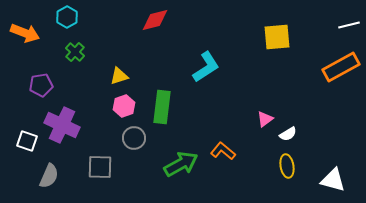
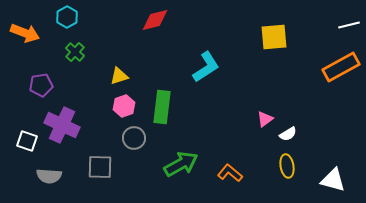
yellow square: moved 3 px left
orange L-shape: moved 7 px right, 22 px down
gray semicircle: rotated 70 degrees clockwise
